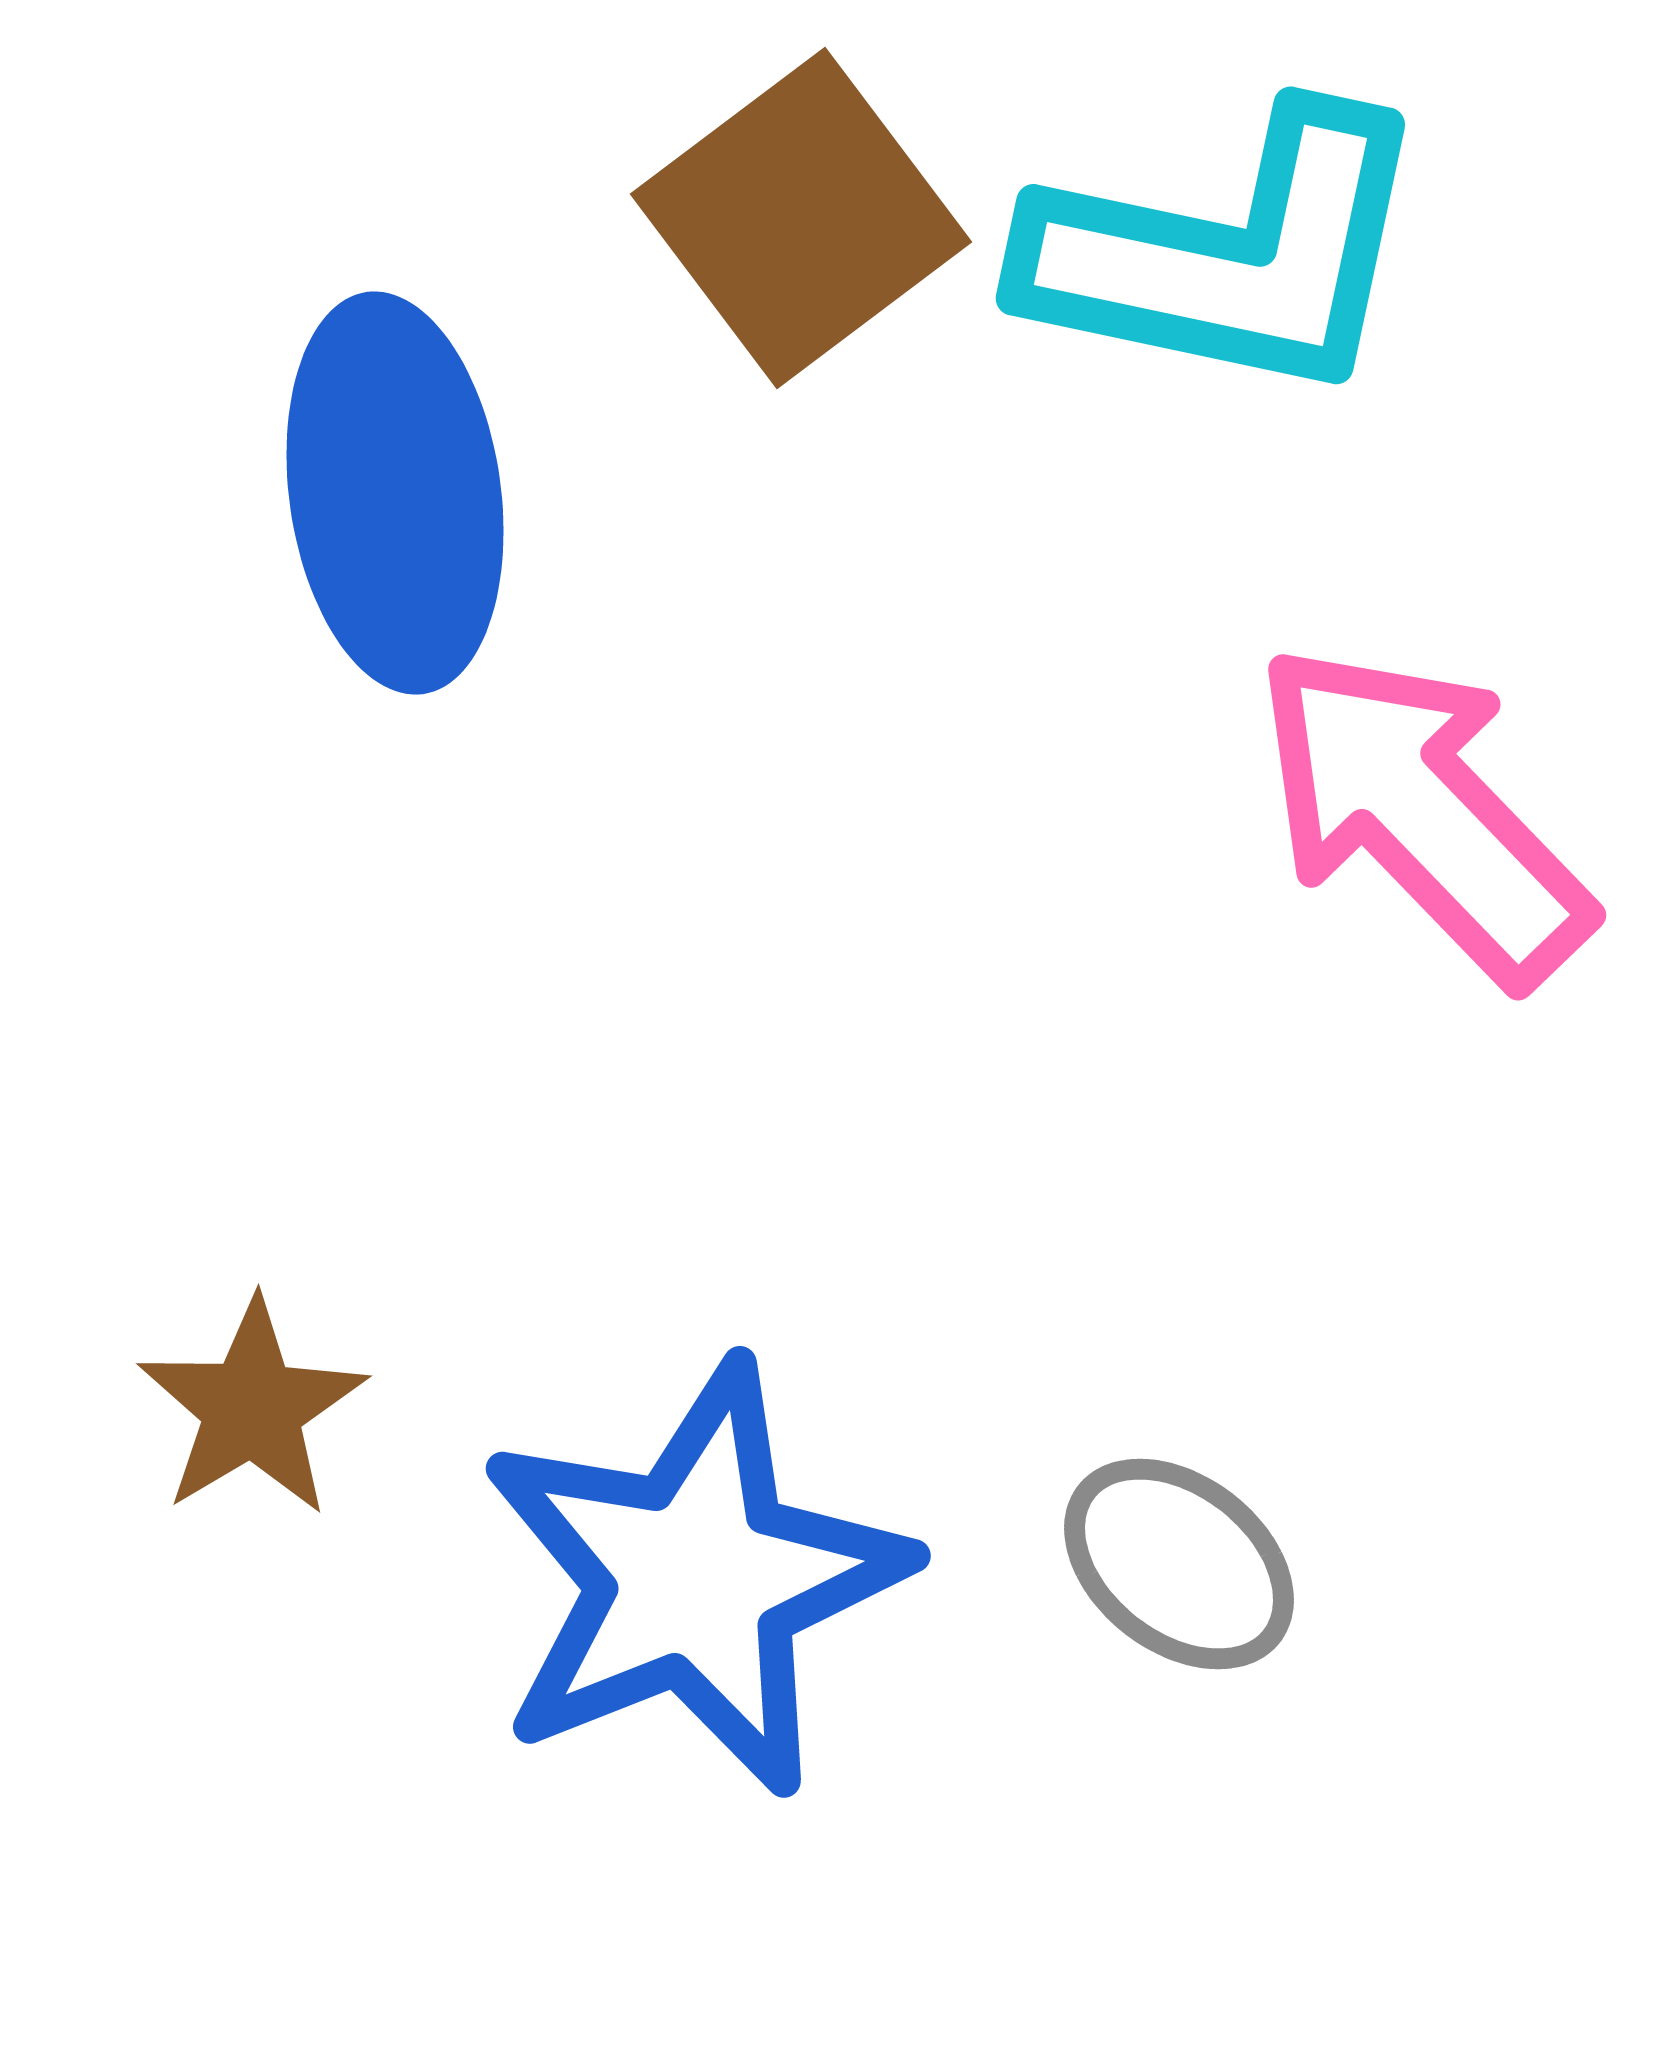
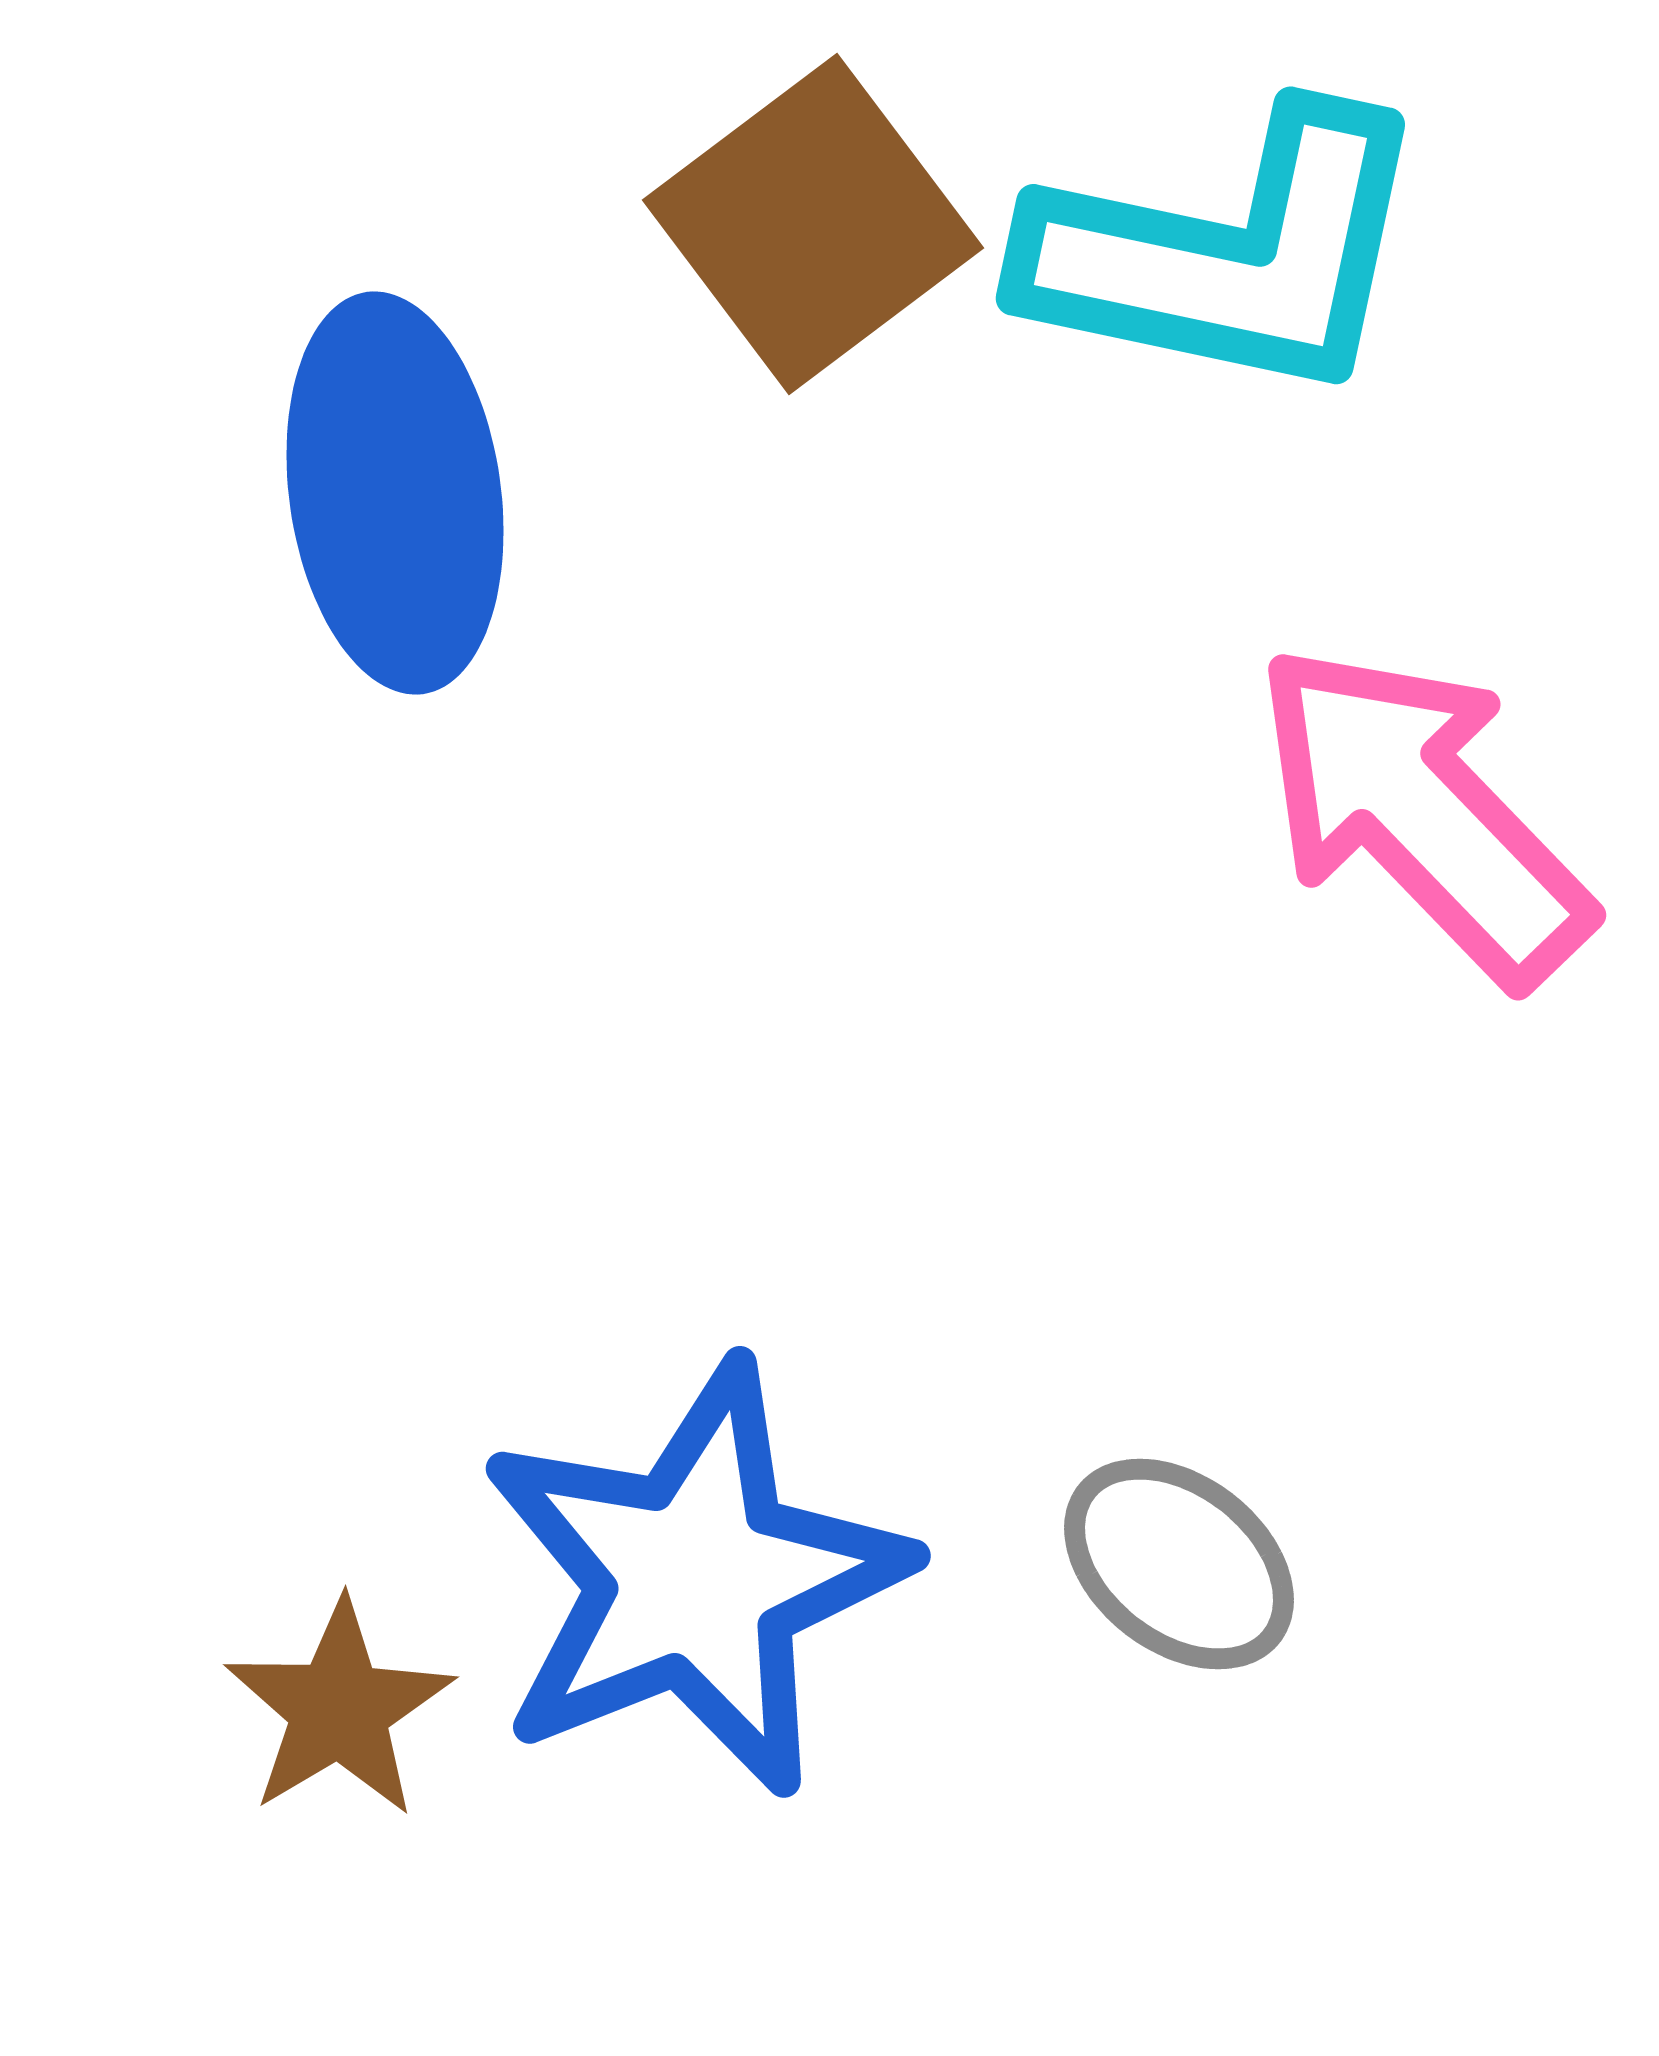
brown square: moved 12 px right, 6 px down
brown star: moved 87 px right, 301 px down
